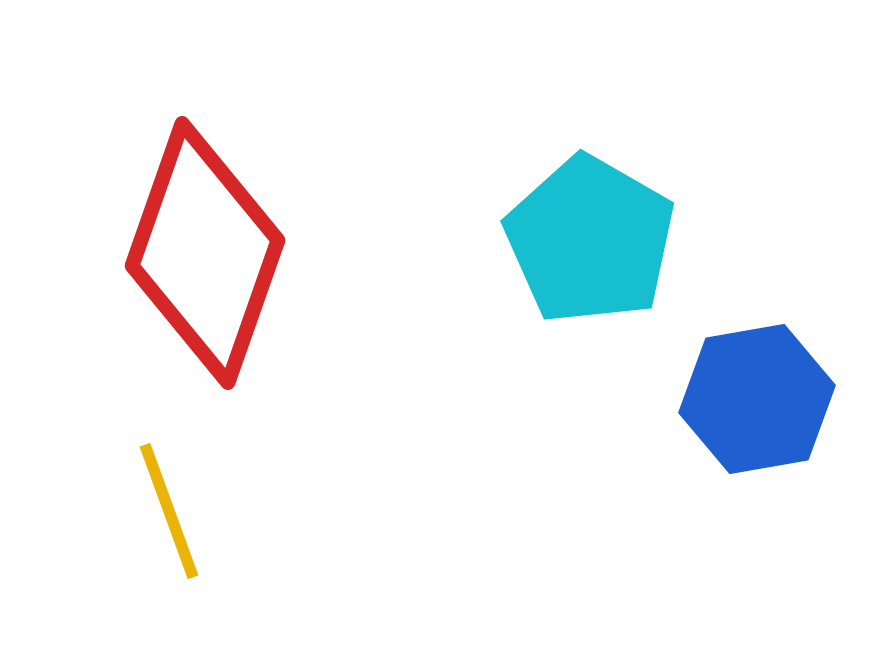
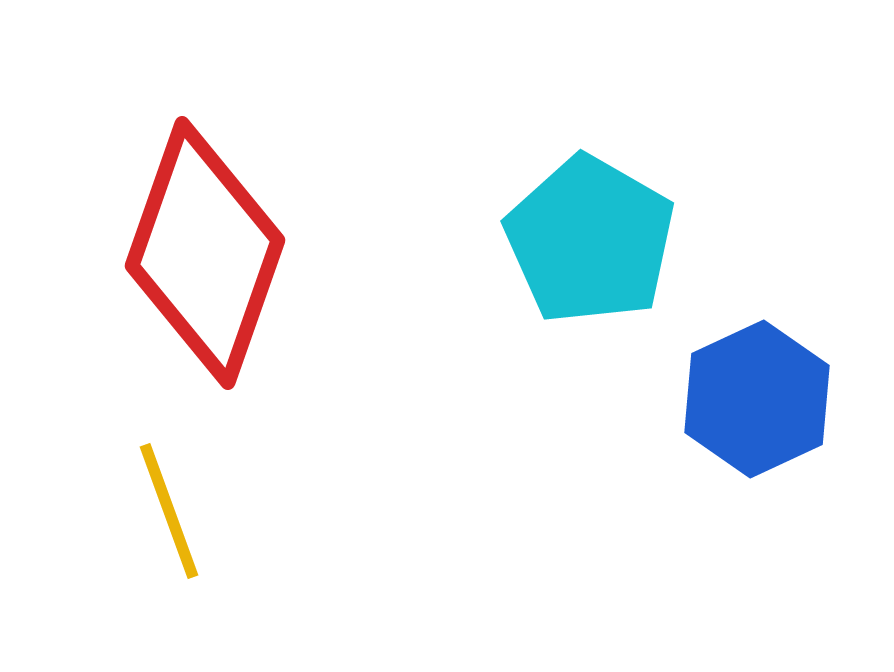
blue hexagon: rotated 15 degrees counterclockwise
